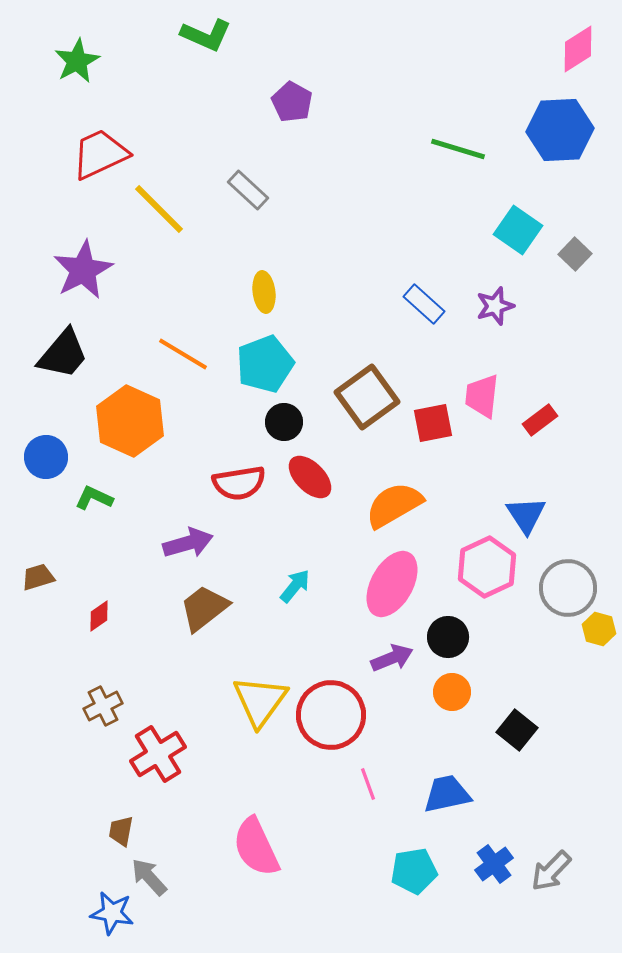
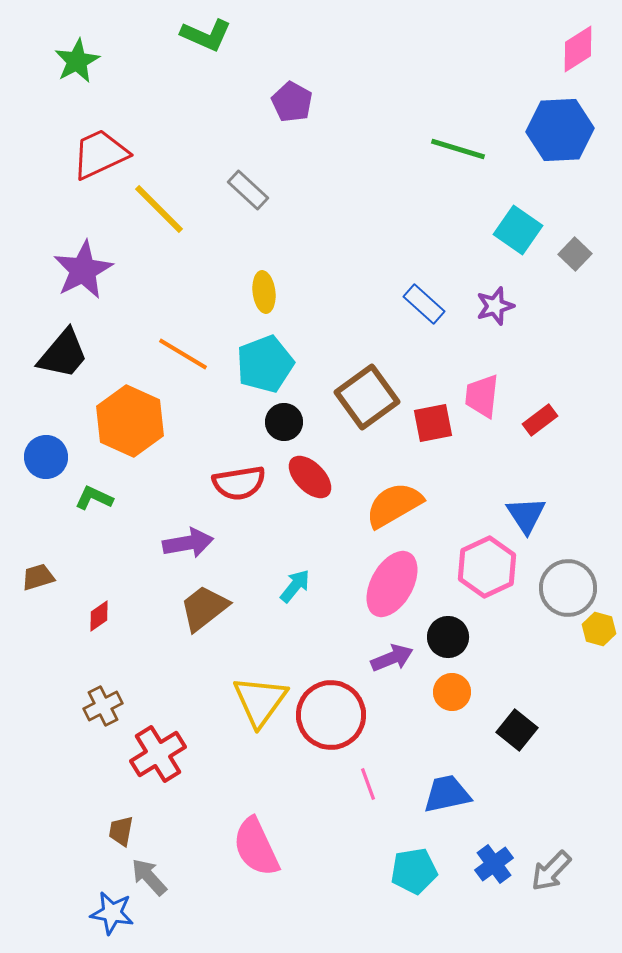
purple arrow at (188, 543): rotated 6 degrees clockwise
